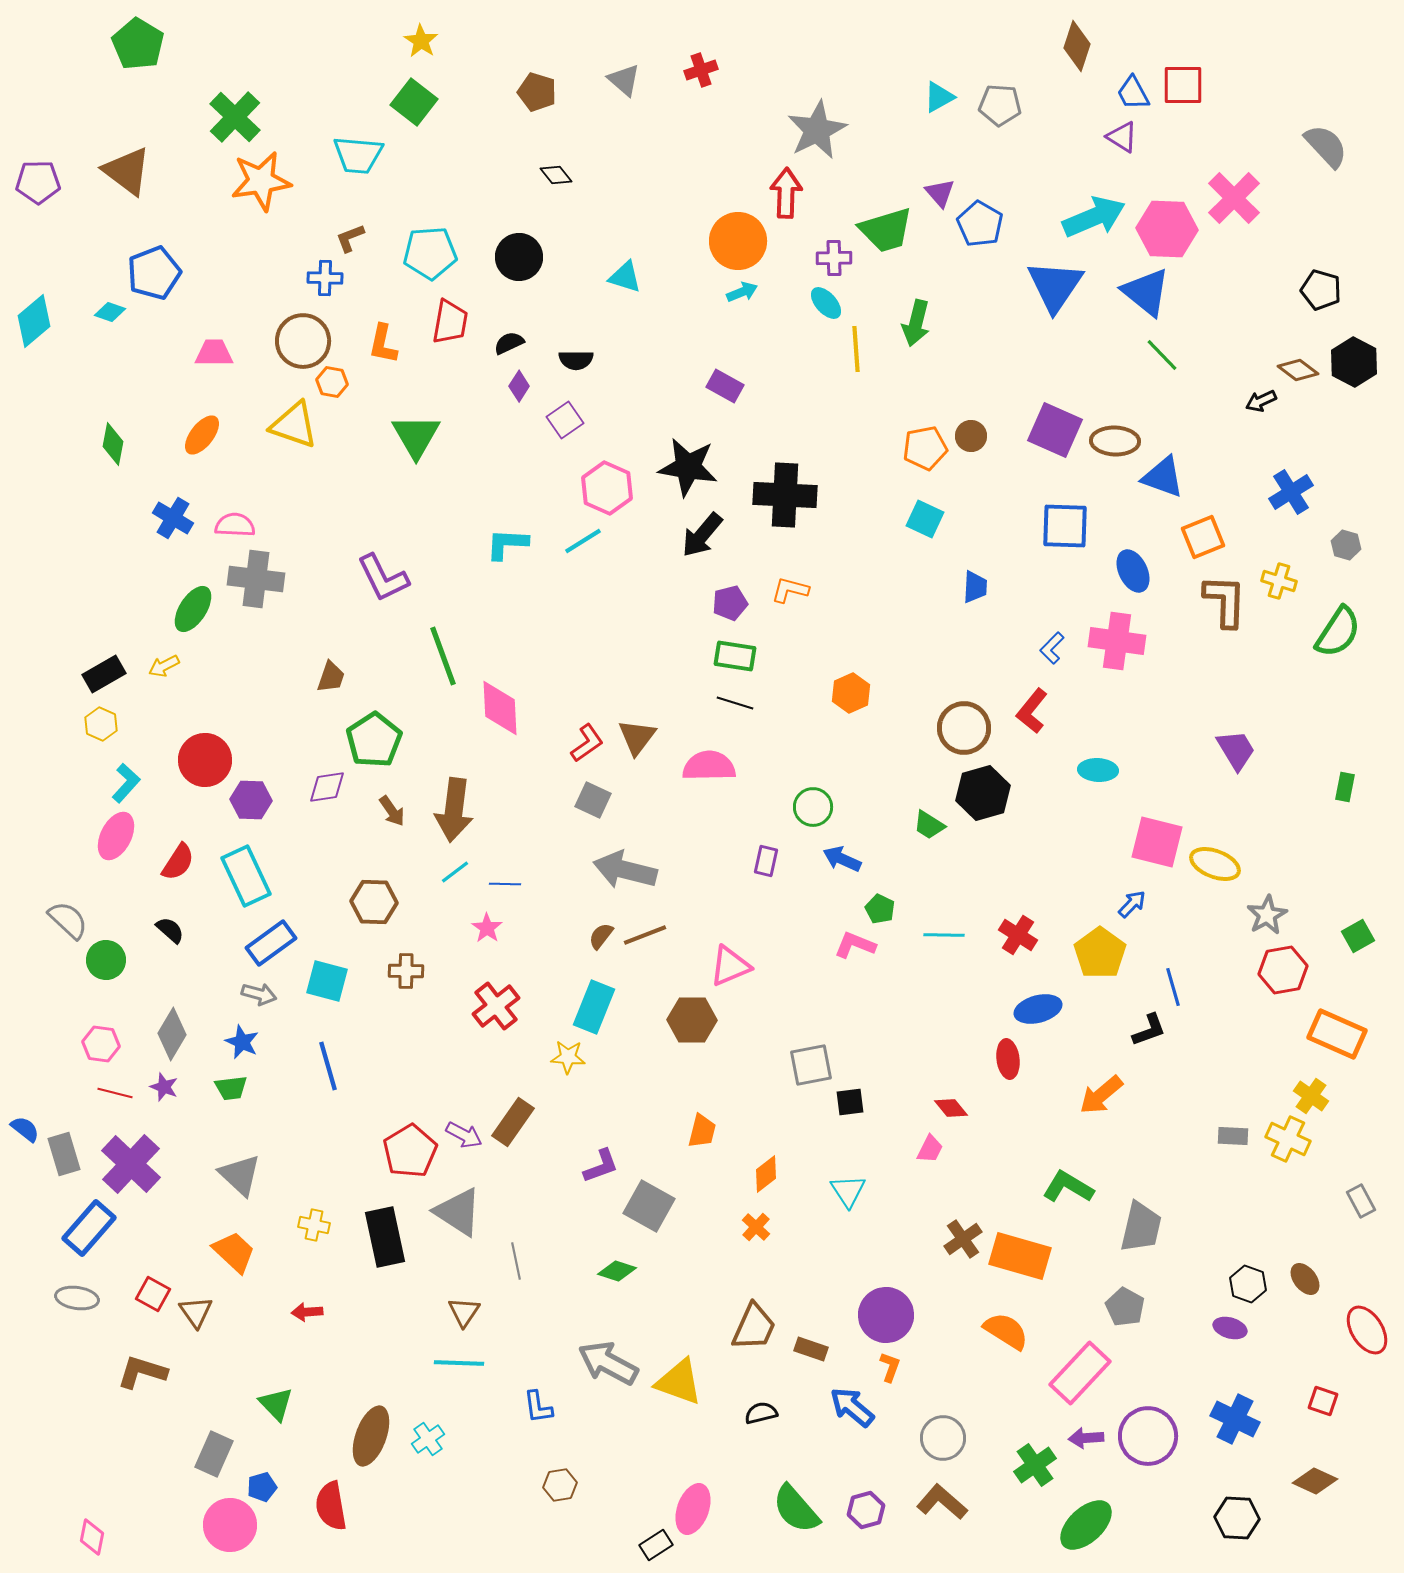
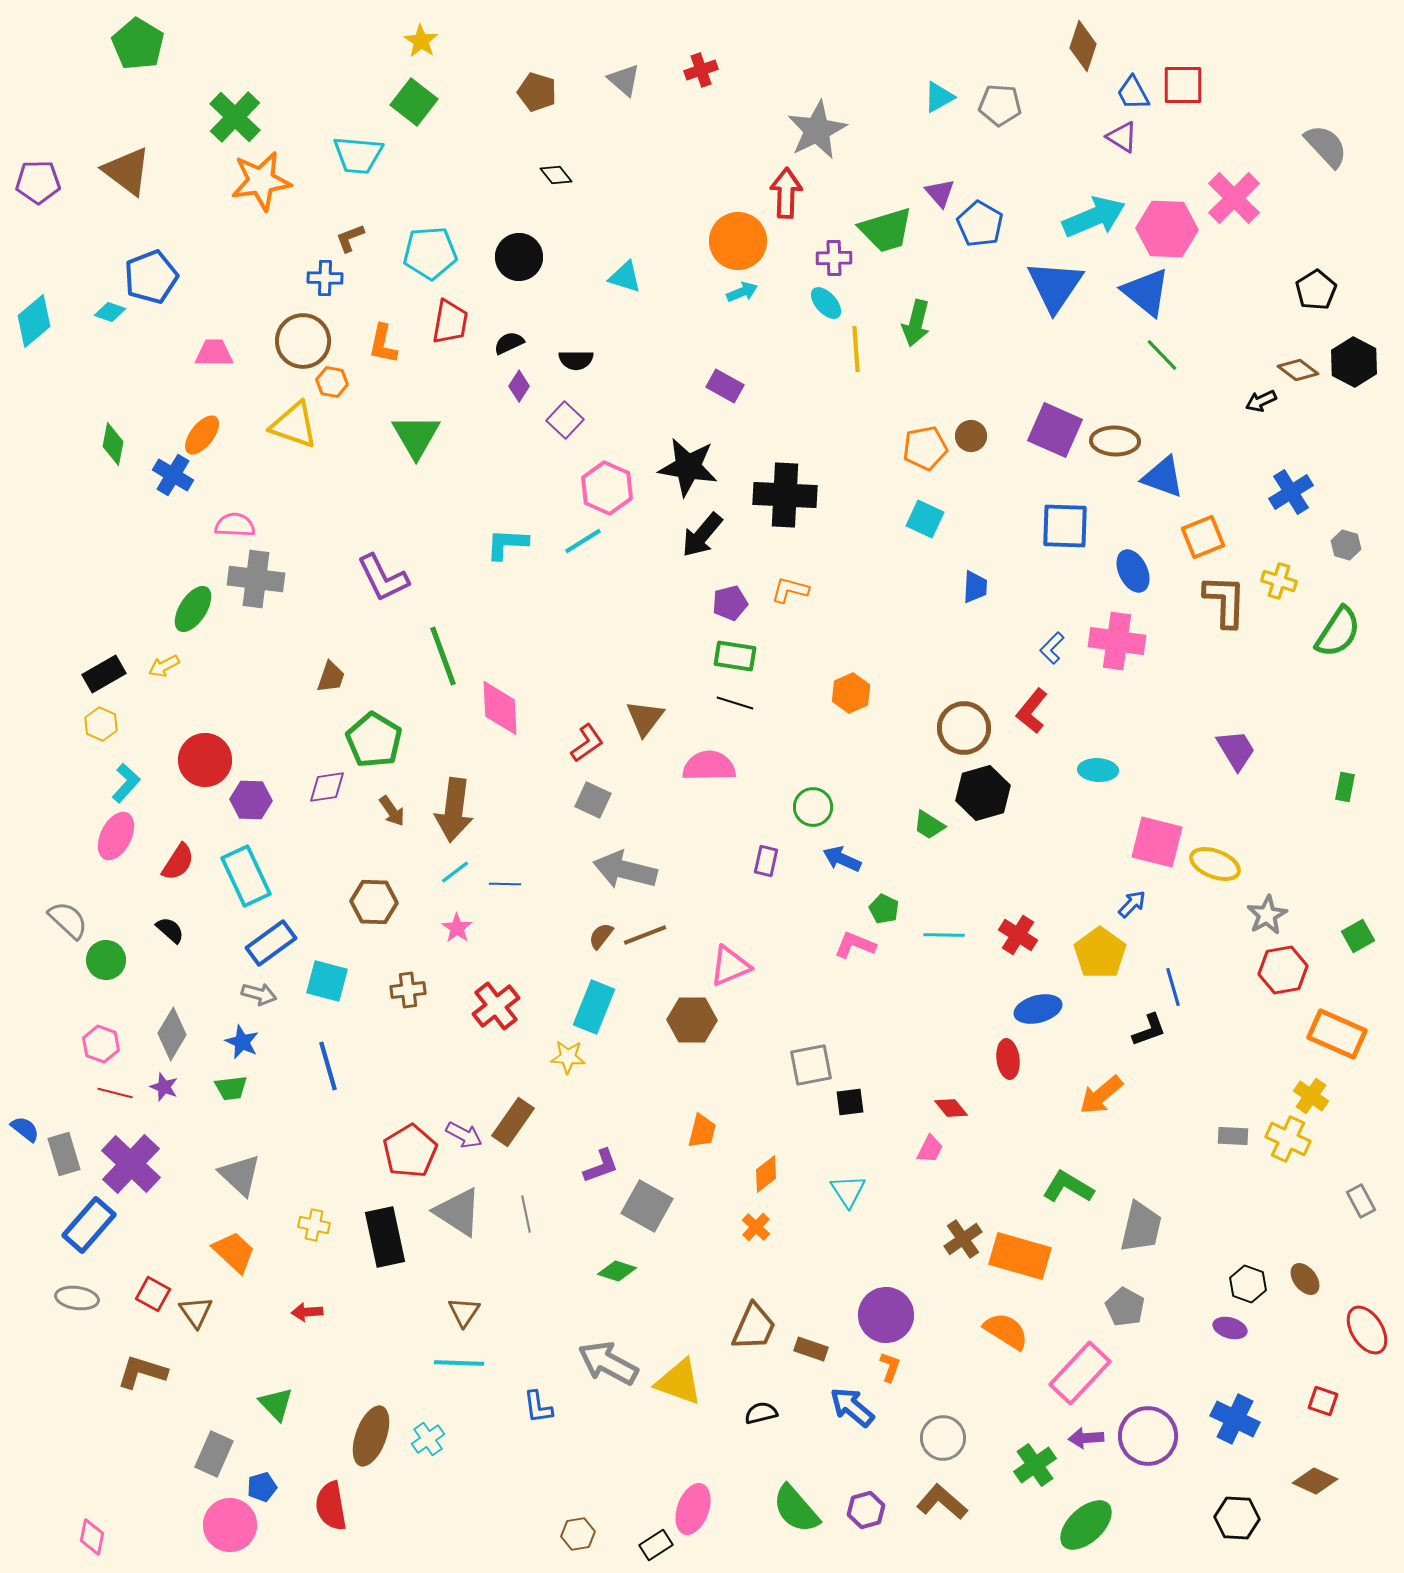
brown diamond at (1077, 46): moved 6 px right
blue pentagon at (154, 273): moved 3 px left, 4 px down
black pentagon at (1321, 290): moved 5 px left; rotated 24 degrees clockwise
purple square at (565, 420): rotated 12 degrees counterclockwise
blue cross at (173, 518): moved 43 px up
brown triangle at (637, 737): moved 8 px right, 19 px up
green pentagon at (374, 740): rotated 8 degrees counterclockwise
green pentagon at (880, 909): moved 4 px right
pink star at (487, 928): moved 30 px left
brown cross at (406, 971): moved 2 px right, 19 px down; rotated 8 degrees counterclockwise
pink hexagon at (101, 1044): rotated 12 degrees clockwise
gray square at (649, 1206): moved 2 px left
blue rectangle at (89, 1228): moved 3 px up
gray line at (516, 1261): moved 10 px right, 47 px up
brown hexagon at (560, 1485): moved 18 px right, 49 px down
